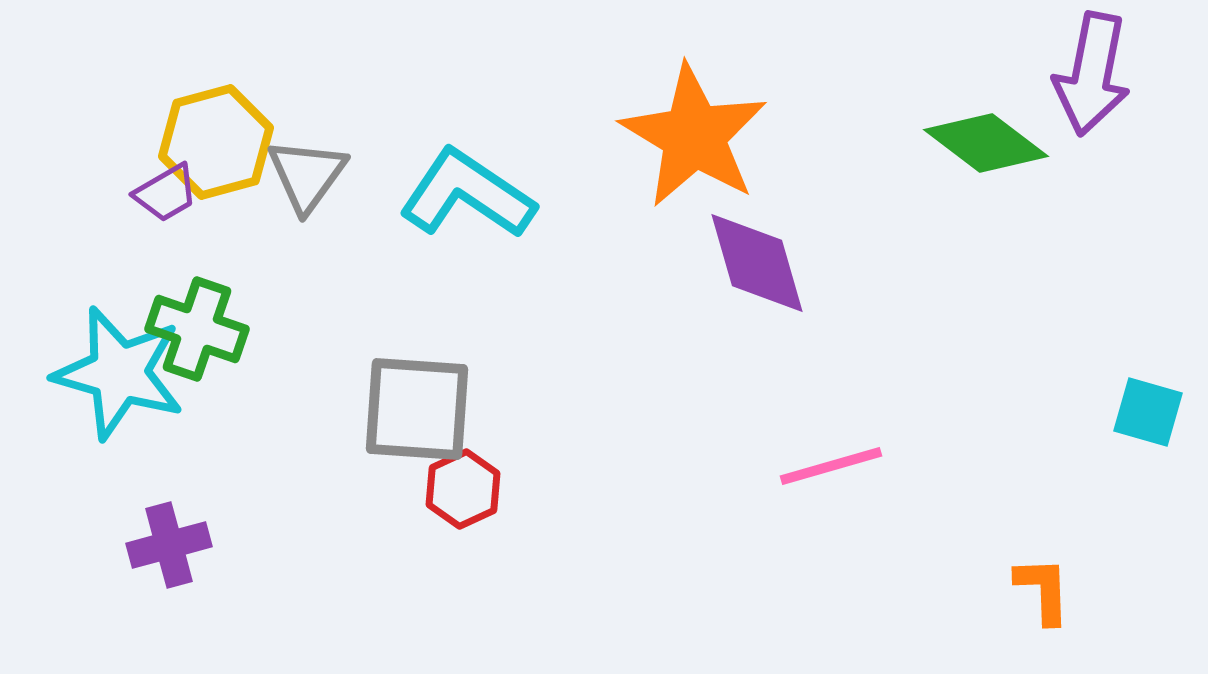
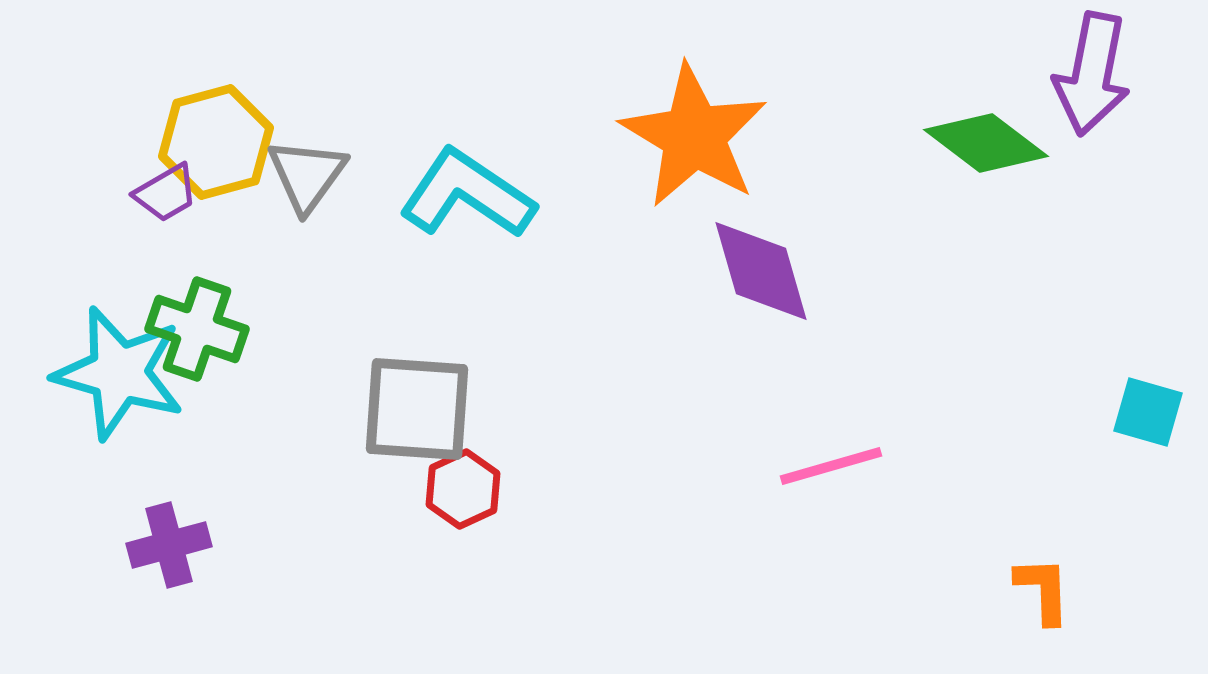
purple diamond: moved 4 px right, 8 px down
